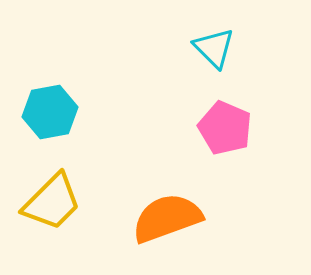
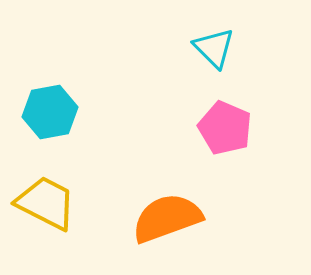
yellow trapezoid: moved 6 px left, 1 px down; rotated 108 degrees counterclockwise
